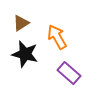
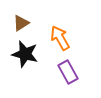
orange arrow: moved 3 px right, 1 px down
purple rectangle: moved 1 px left, 1 px up; rotated 20 degrees clockwise
